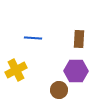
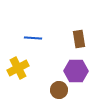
brown rectangle: rotated 12 degrees counterclockwise
yellow cross: moved 2 px right, 2 px up
